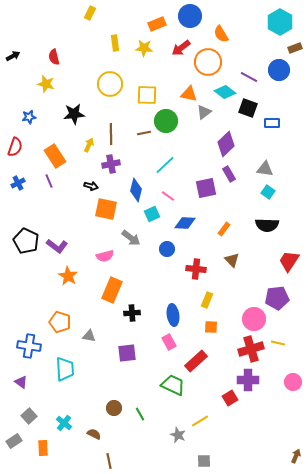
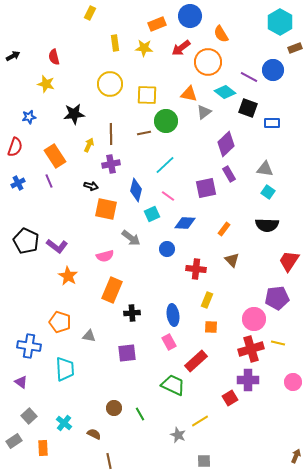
blue circle at (279, 70): moved 6 px left
